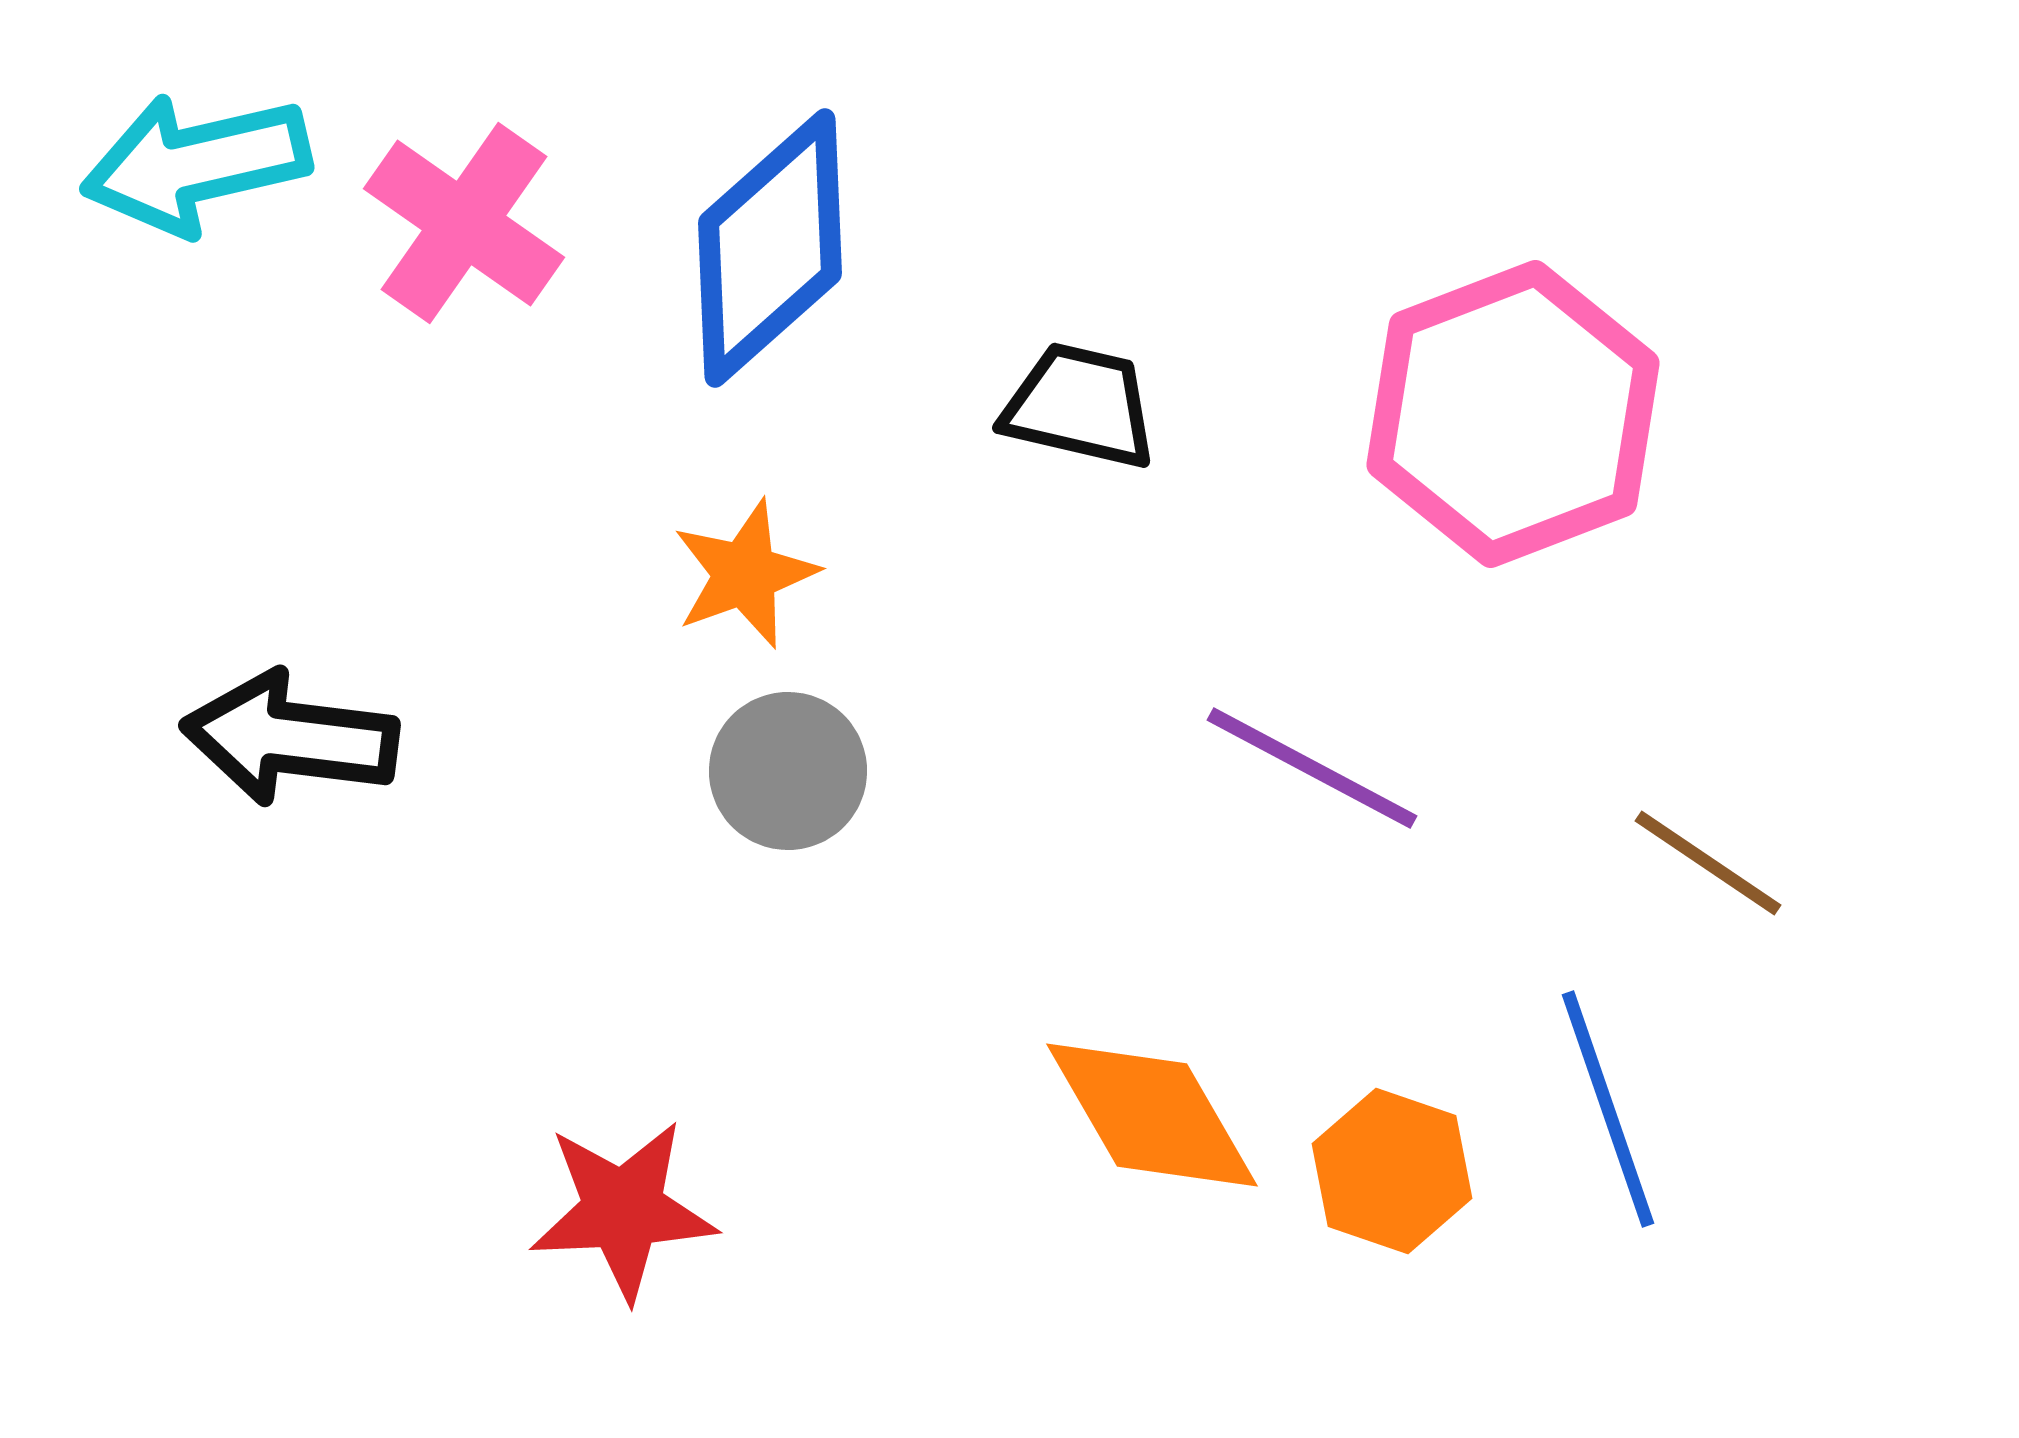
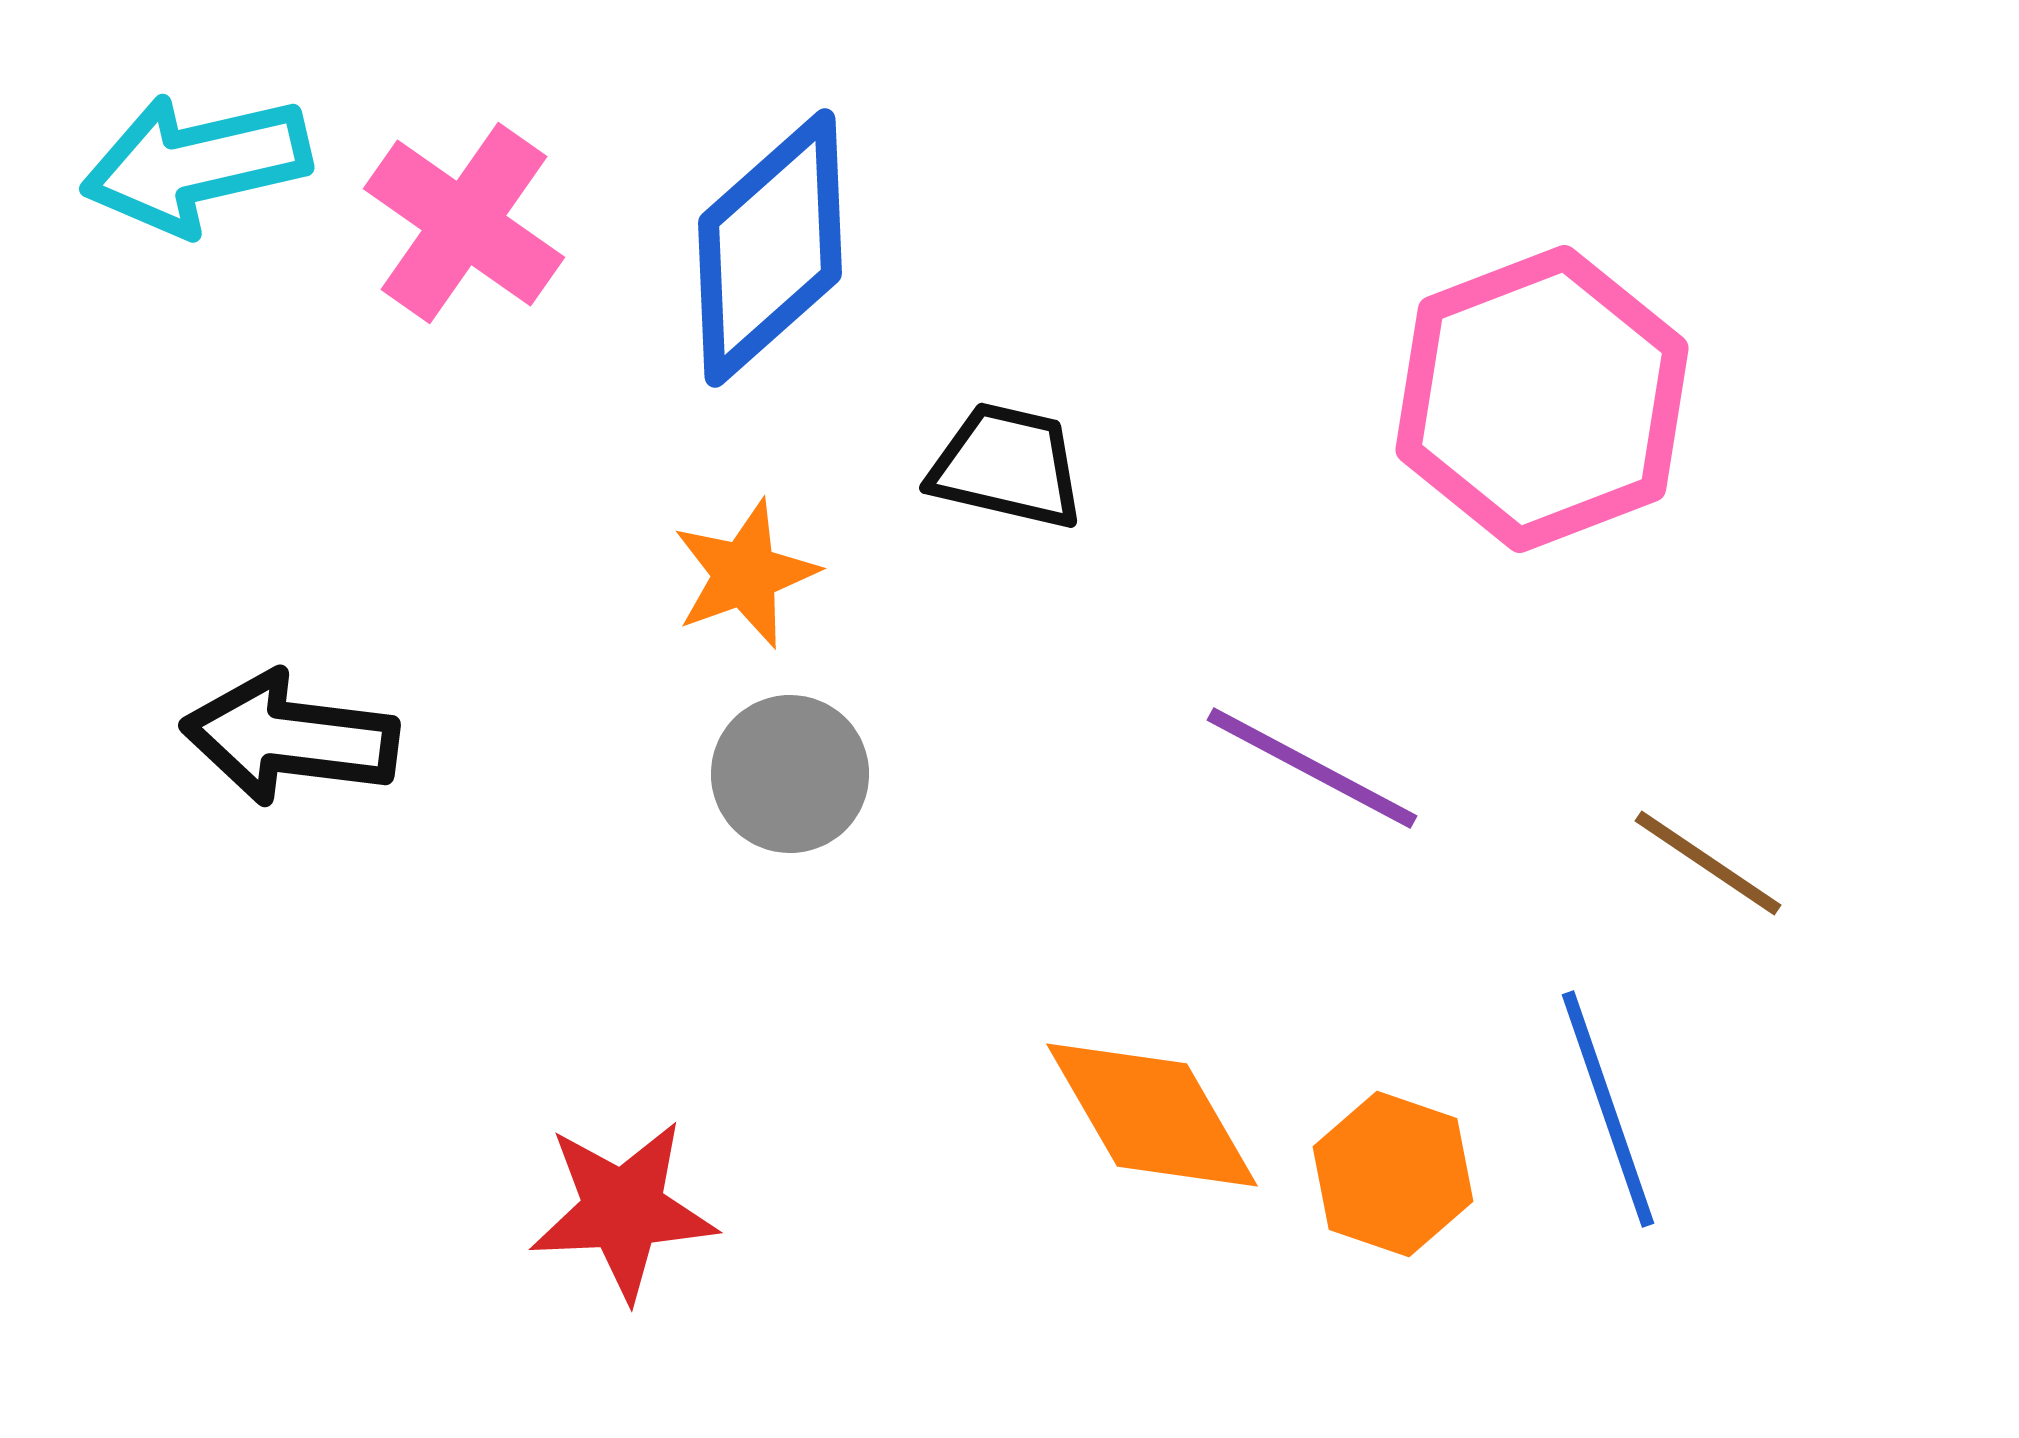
black trapezoid: moved 73 px left, 60 px down
pink hexagon: moved 29 px right, 15 px up
gray circle: moved 2 px right, 3 px down
orange hexagon: moved 1 px right, 3 px down
